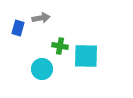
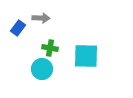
gray arrow: rotated 12 degrees clockwise
blue rectangle: rotated 21 degrees clockwise
green cross: moved 10 px left, 2 px down
